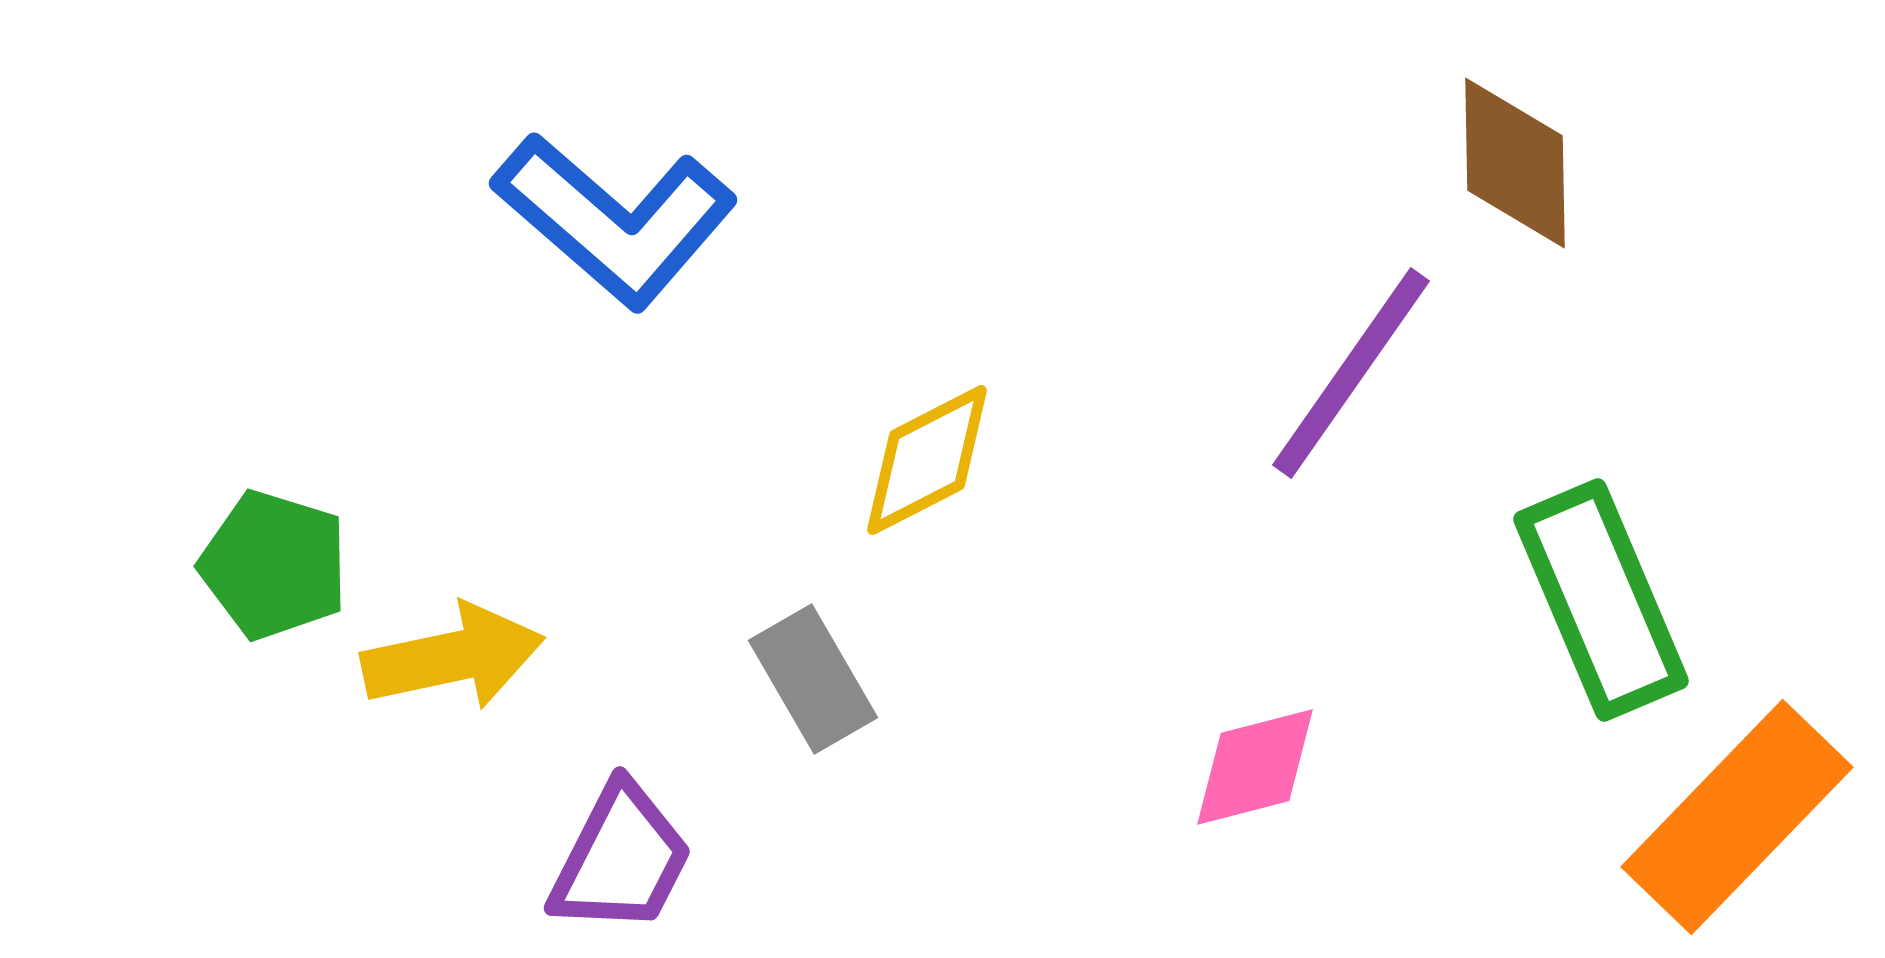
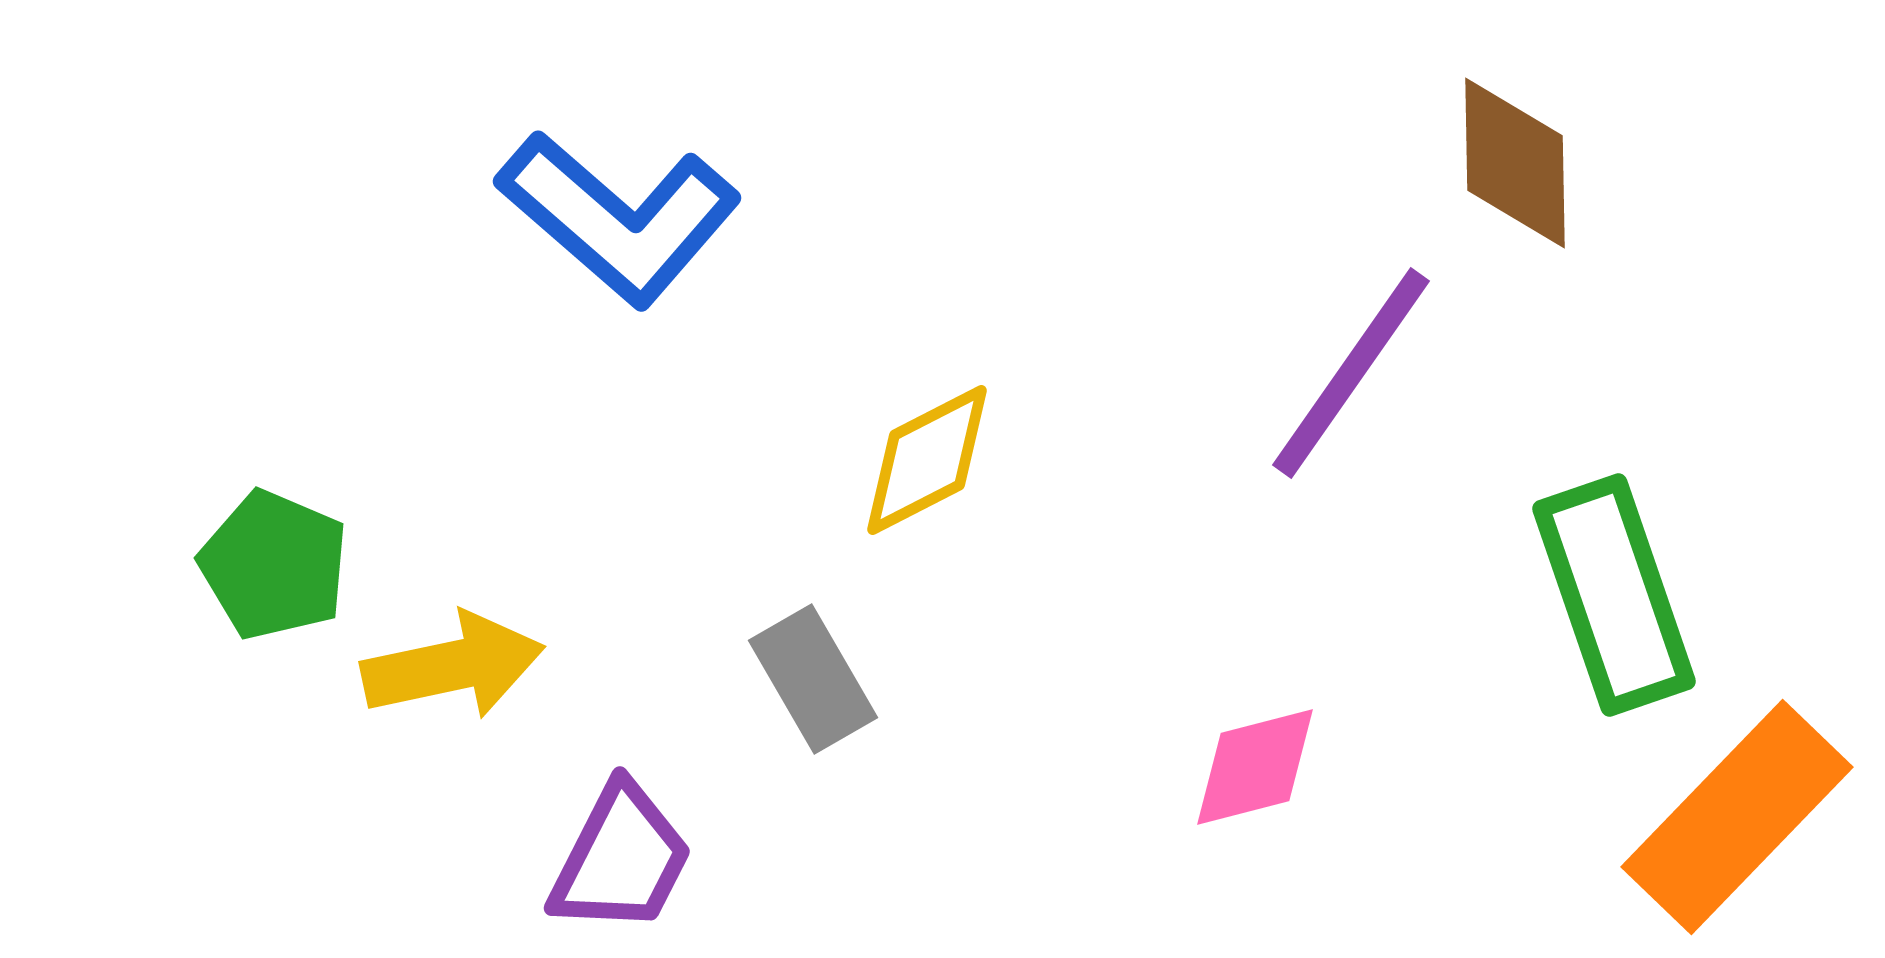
blue L-shape: moved 4 px right, 2 px up
green pentagon: rotated 6 degrees clockwise
green rectangle: moved 13 px right, 5 px up; rotated 4 degrees clockwise
yellow arrow: moved 9 px down
